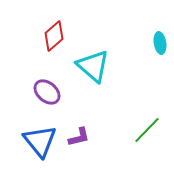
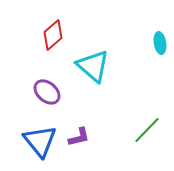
red diamond: moved 1 px left, 1 px up
